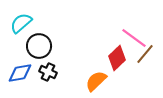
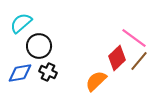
brown line: moved 6 px left, 7 px down
